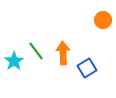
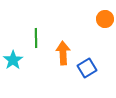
orange circle: moved 2 px right, 1 px up
green line: moved 13 px up; rotated 36 degrees clockwise
cyan star: moved 1 px left, 1 px up
